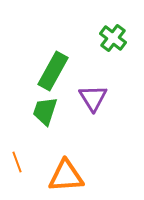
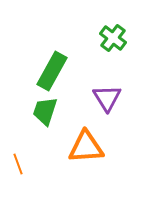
green rectangle: moved 1 px left
purple triangle: moved 14 px right
orange line: moved 1 px right, 2 px down
orange triangle: moved 20 px right, 29 px up
